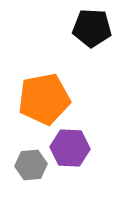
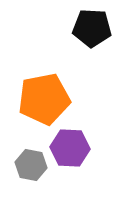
gray hexagon: rotated 16 degrees clockwise
